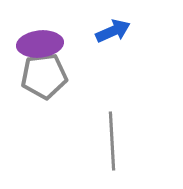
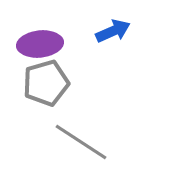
gray pentagon: moved 2 px right, 7 px down; rotated 9 degrees counterclockwise
gray line: moved 31 px left, 1 px down; rotated 54 degrees counterclockwise
